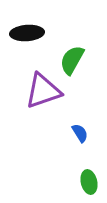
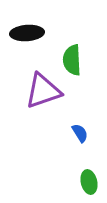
green semicircle: rotated 32 degrees counterclockwise
